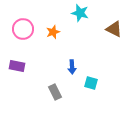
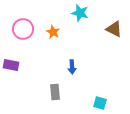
orange star: rotated 24 degrees counterclockwise
purple rectangle: moved 6 px left, 1 px up
cyan square: moved 9 px right, 20 px down
gray rectangle: rotated 21 degrees clockwise
